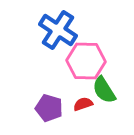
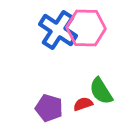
pink hexagon: moved 33 px up
green semicircle: moved 3 px left, 1 px down
